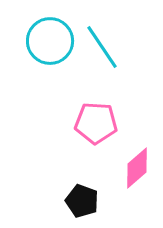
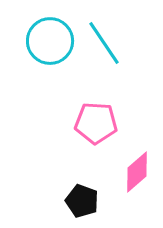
cyan line: moved 2 px right, 4 px up
pink diamond: moved 4 px down
